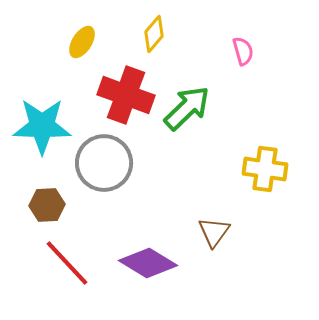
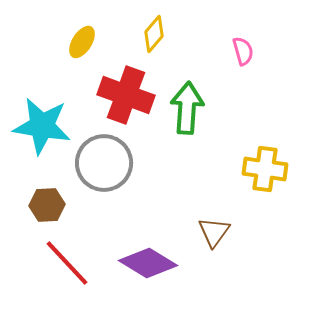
green arrow: rotated 42 degrees counterclockwise
cyan star: rotated 8 degrees clockwise
